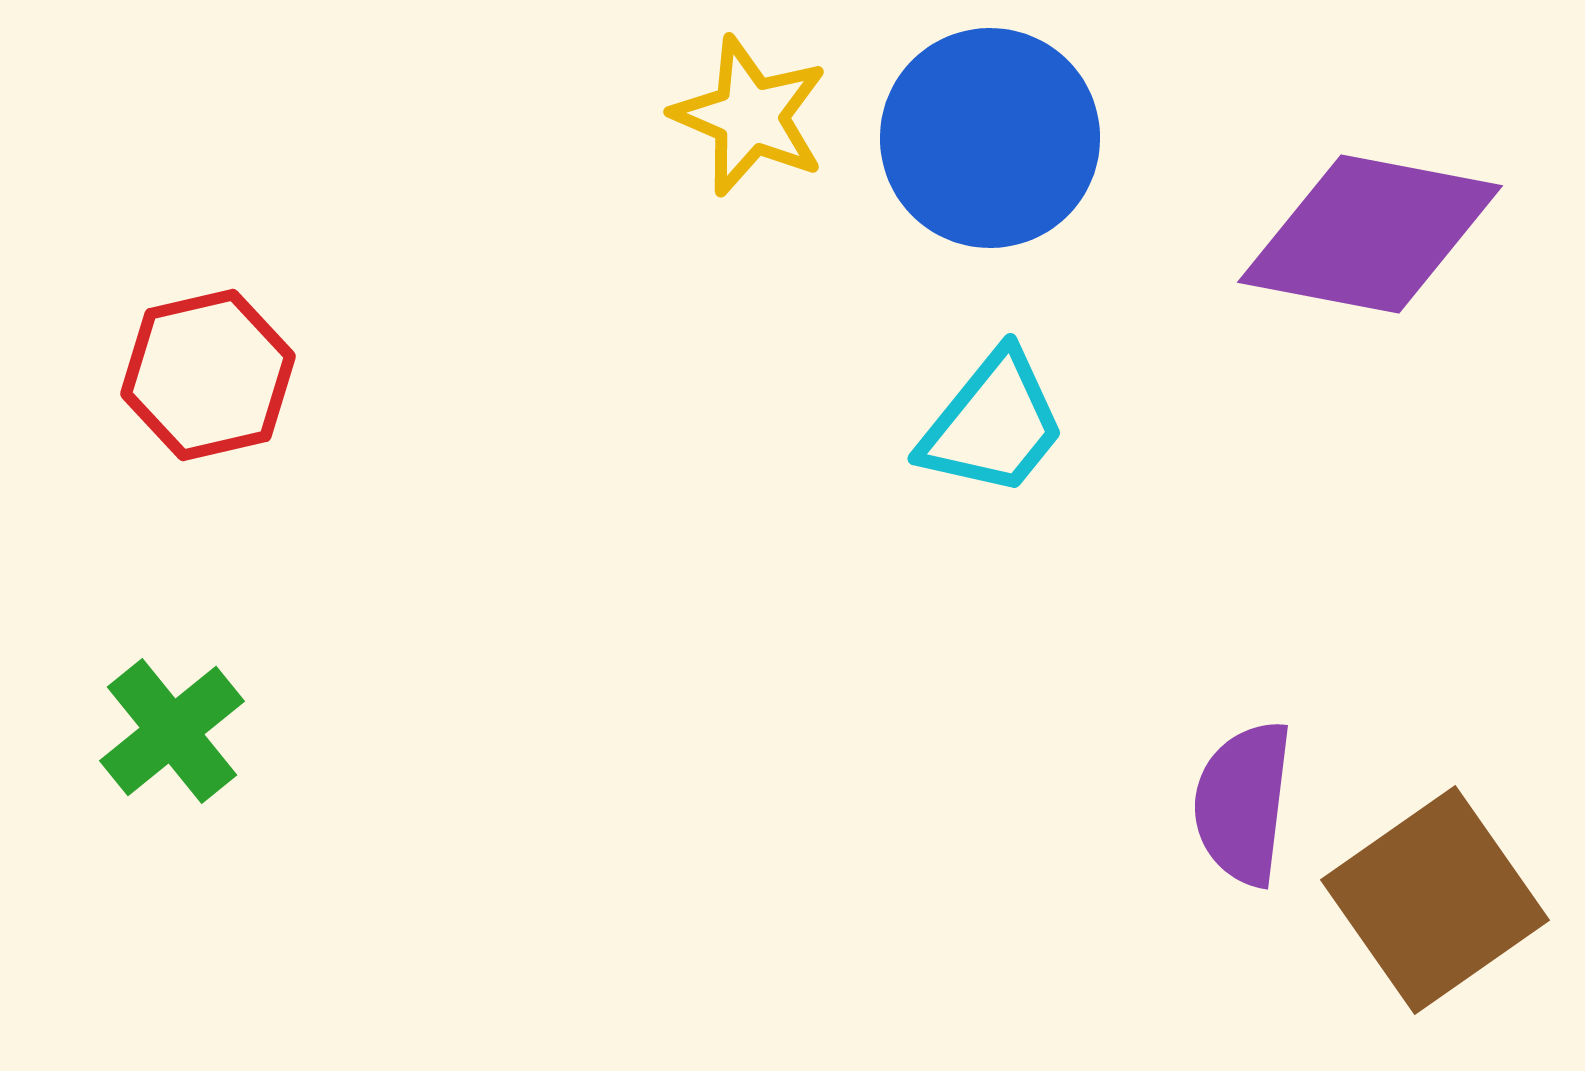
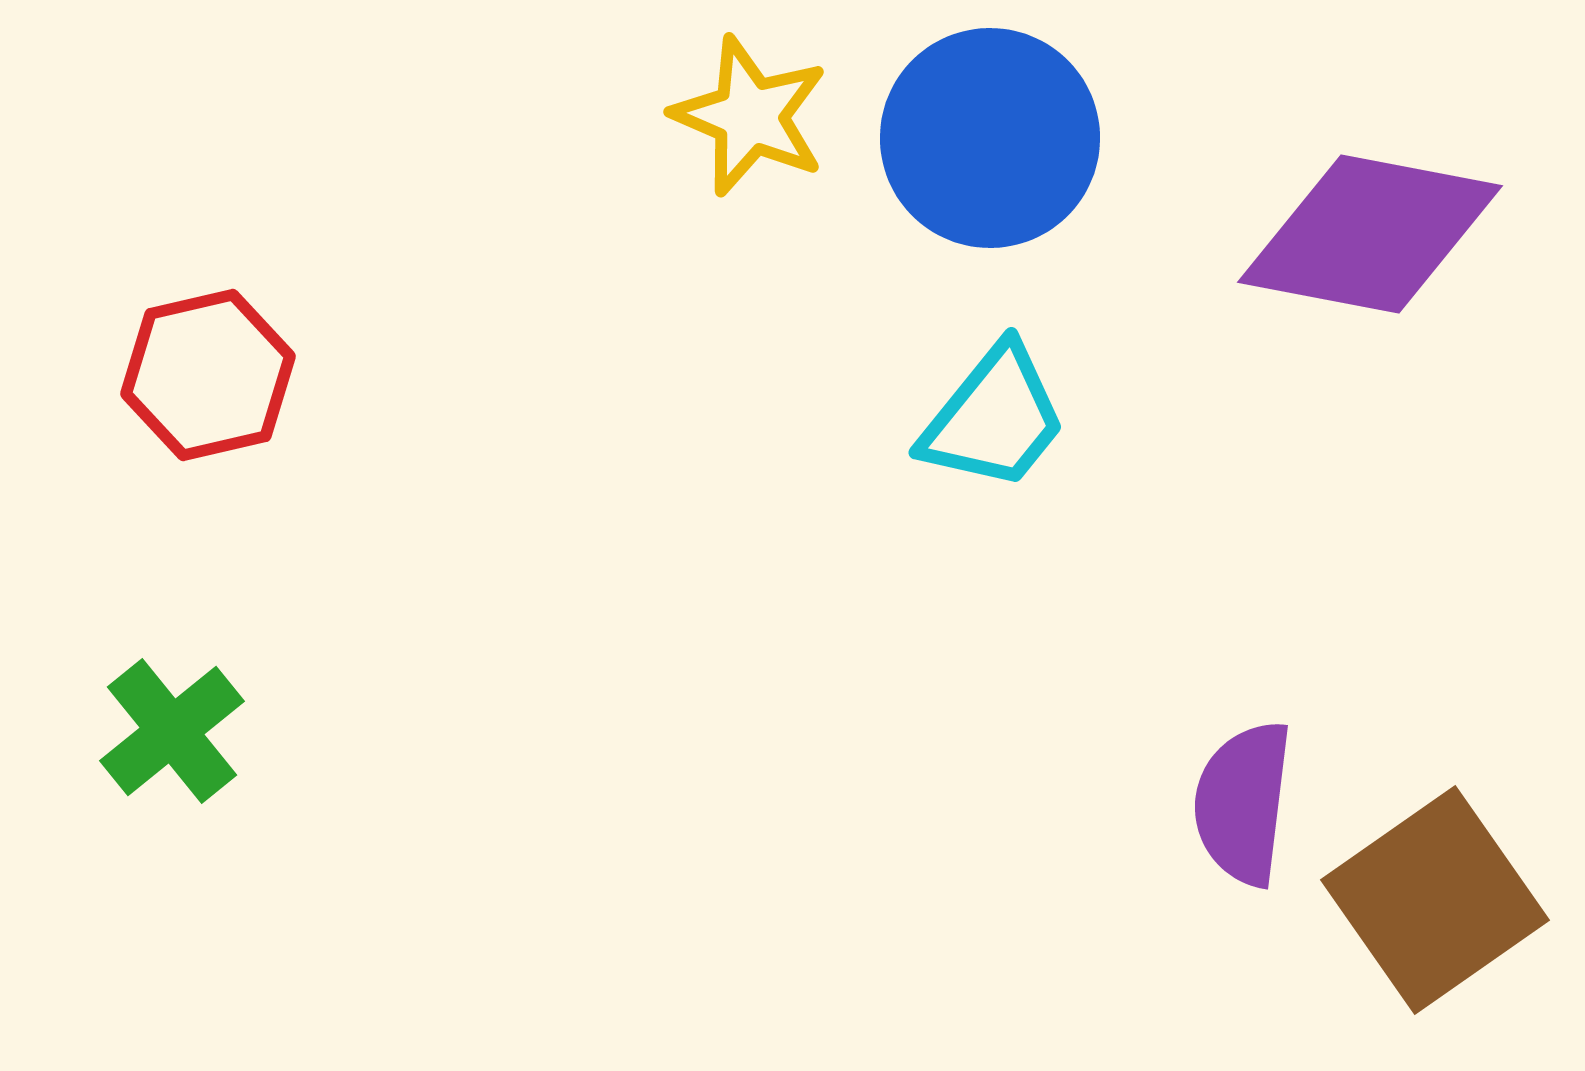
cyan trapezoid: moved 1 px right, 6 px up
